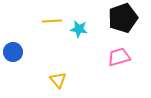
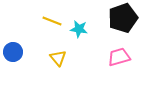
yellow line: rotated 24 degrees clockwise
yellow triangle: moved 22 px up
